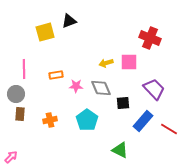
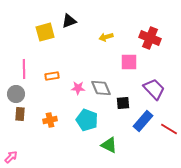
yellow arrow: moved 26 px up
orange rectangle: moved 4 px left, 1 px down
pink star: moved 2 px right, 2 px down
cyan pentagon: rotated 15 degrees counterclockwise
green triangle: moved 11 px left, 5 px up
